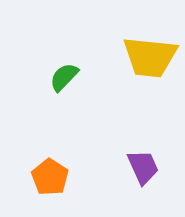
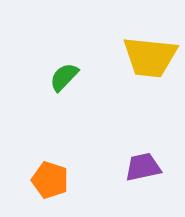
purple trapezoid: rotated 78 degrees counterclockwise
orange pentagon: moved 3 px down; rotated 15 degrees counterclockwise
